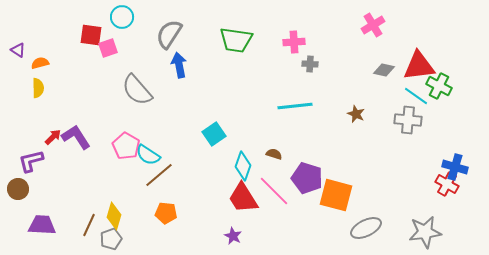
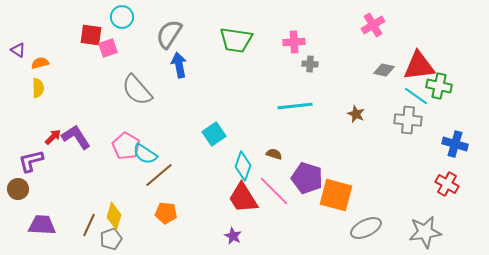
green cross at (439, 86): rotated 15 degrees counterclockwise
cyan semicircle at (148, 155): moved 3 px left, 1 px up
blue cross at (455, 167): moved 23 px up
